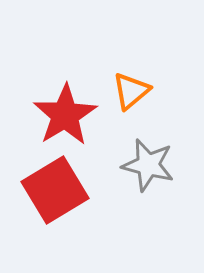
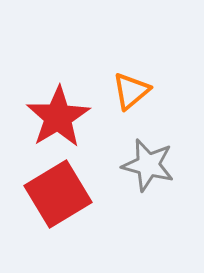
red star: moved 7 px left, 2 px down
red square: moved 3 px right, 4 px down
